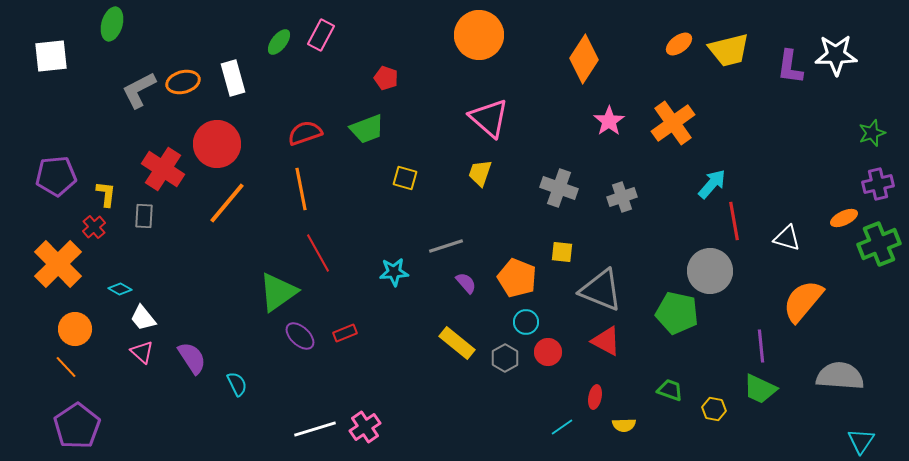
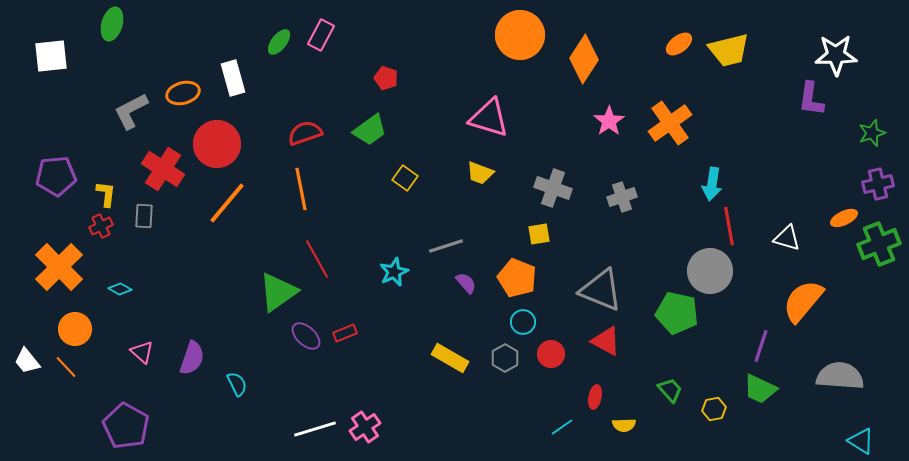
orange circle at (479, 35): moved 41 px right
purple L-shape at (790, 67): moved 21 px right, 32 px down
orange ellipse at (183, 82): moved 11 px down
gray L-shape at (139, 90): moved 8 px left, 21 px down
pink triangle at (489, 118): rotated 24 degrees counterclockwise
orange cross at (673, 123): moved 3 px left
green trapezoid at (367, 129): moved 3 px right, 1 px down; rotated 15 degrees counterclockwise
yellow trapezoid at (480, 173): rotated 88 degrees counterclockwise
yellow square at (405, 178): rotated 20 degrees clockwise
cyan arrow at (712, 184): rotated 148 degrees clockwise
gray cross at (559, 188): moved 6 px left
red line at (734, 221): moved 5 px left, 5 px down
red cross at (94, 227): moved 7 px right, 1 px up; rotated 15 degrees clockwise
yellow square at (562, 252): moved 23 px left, 18 px up; rotated 15 degrees counterclockwise
red line at (318, 253): moved 1 px left, 6 px down
orange cross at (58, 264): moved 1 px right, 3 px down
cyan star at (394, 272): rotated 20 degrees counterclockwise
white trapezoid at (143, 318): moved 116 px left, 43 px down
cyan circle at (526, 322): moved 3 px left
purple ellipse at (300, 336): moved 6 px right
yellow rectangle at (457, 343): moved 7 px left, 15 px down; rotated 9 degrees counterclockwise
purple line at (761, 346): rotated 24 degrees clockwise
red circle at (548, 352): moved 3 px right, 2 px down
purple semicircle at (192, 358): rotated 52 degrees clockwise
green trapezoid at (670, 390): rotated 28 degrees clockwise
yellow hexagon at (714, 409): rotated 20 degrees counterclockwise
purple pentagon at (77, 426): moved 49 px right; rotated 9 degrees counterclockwise
cyan triangle at (861, 441): rotated 32 degrees counterclockwise
